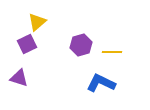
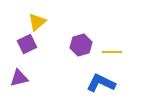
purple triangle: rotated 30 degrees counterclockwise
